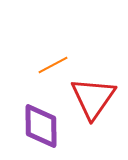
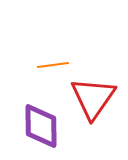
orange line: rotated 20 degrees clockwise
